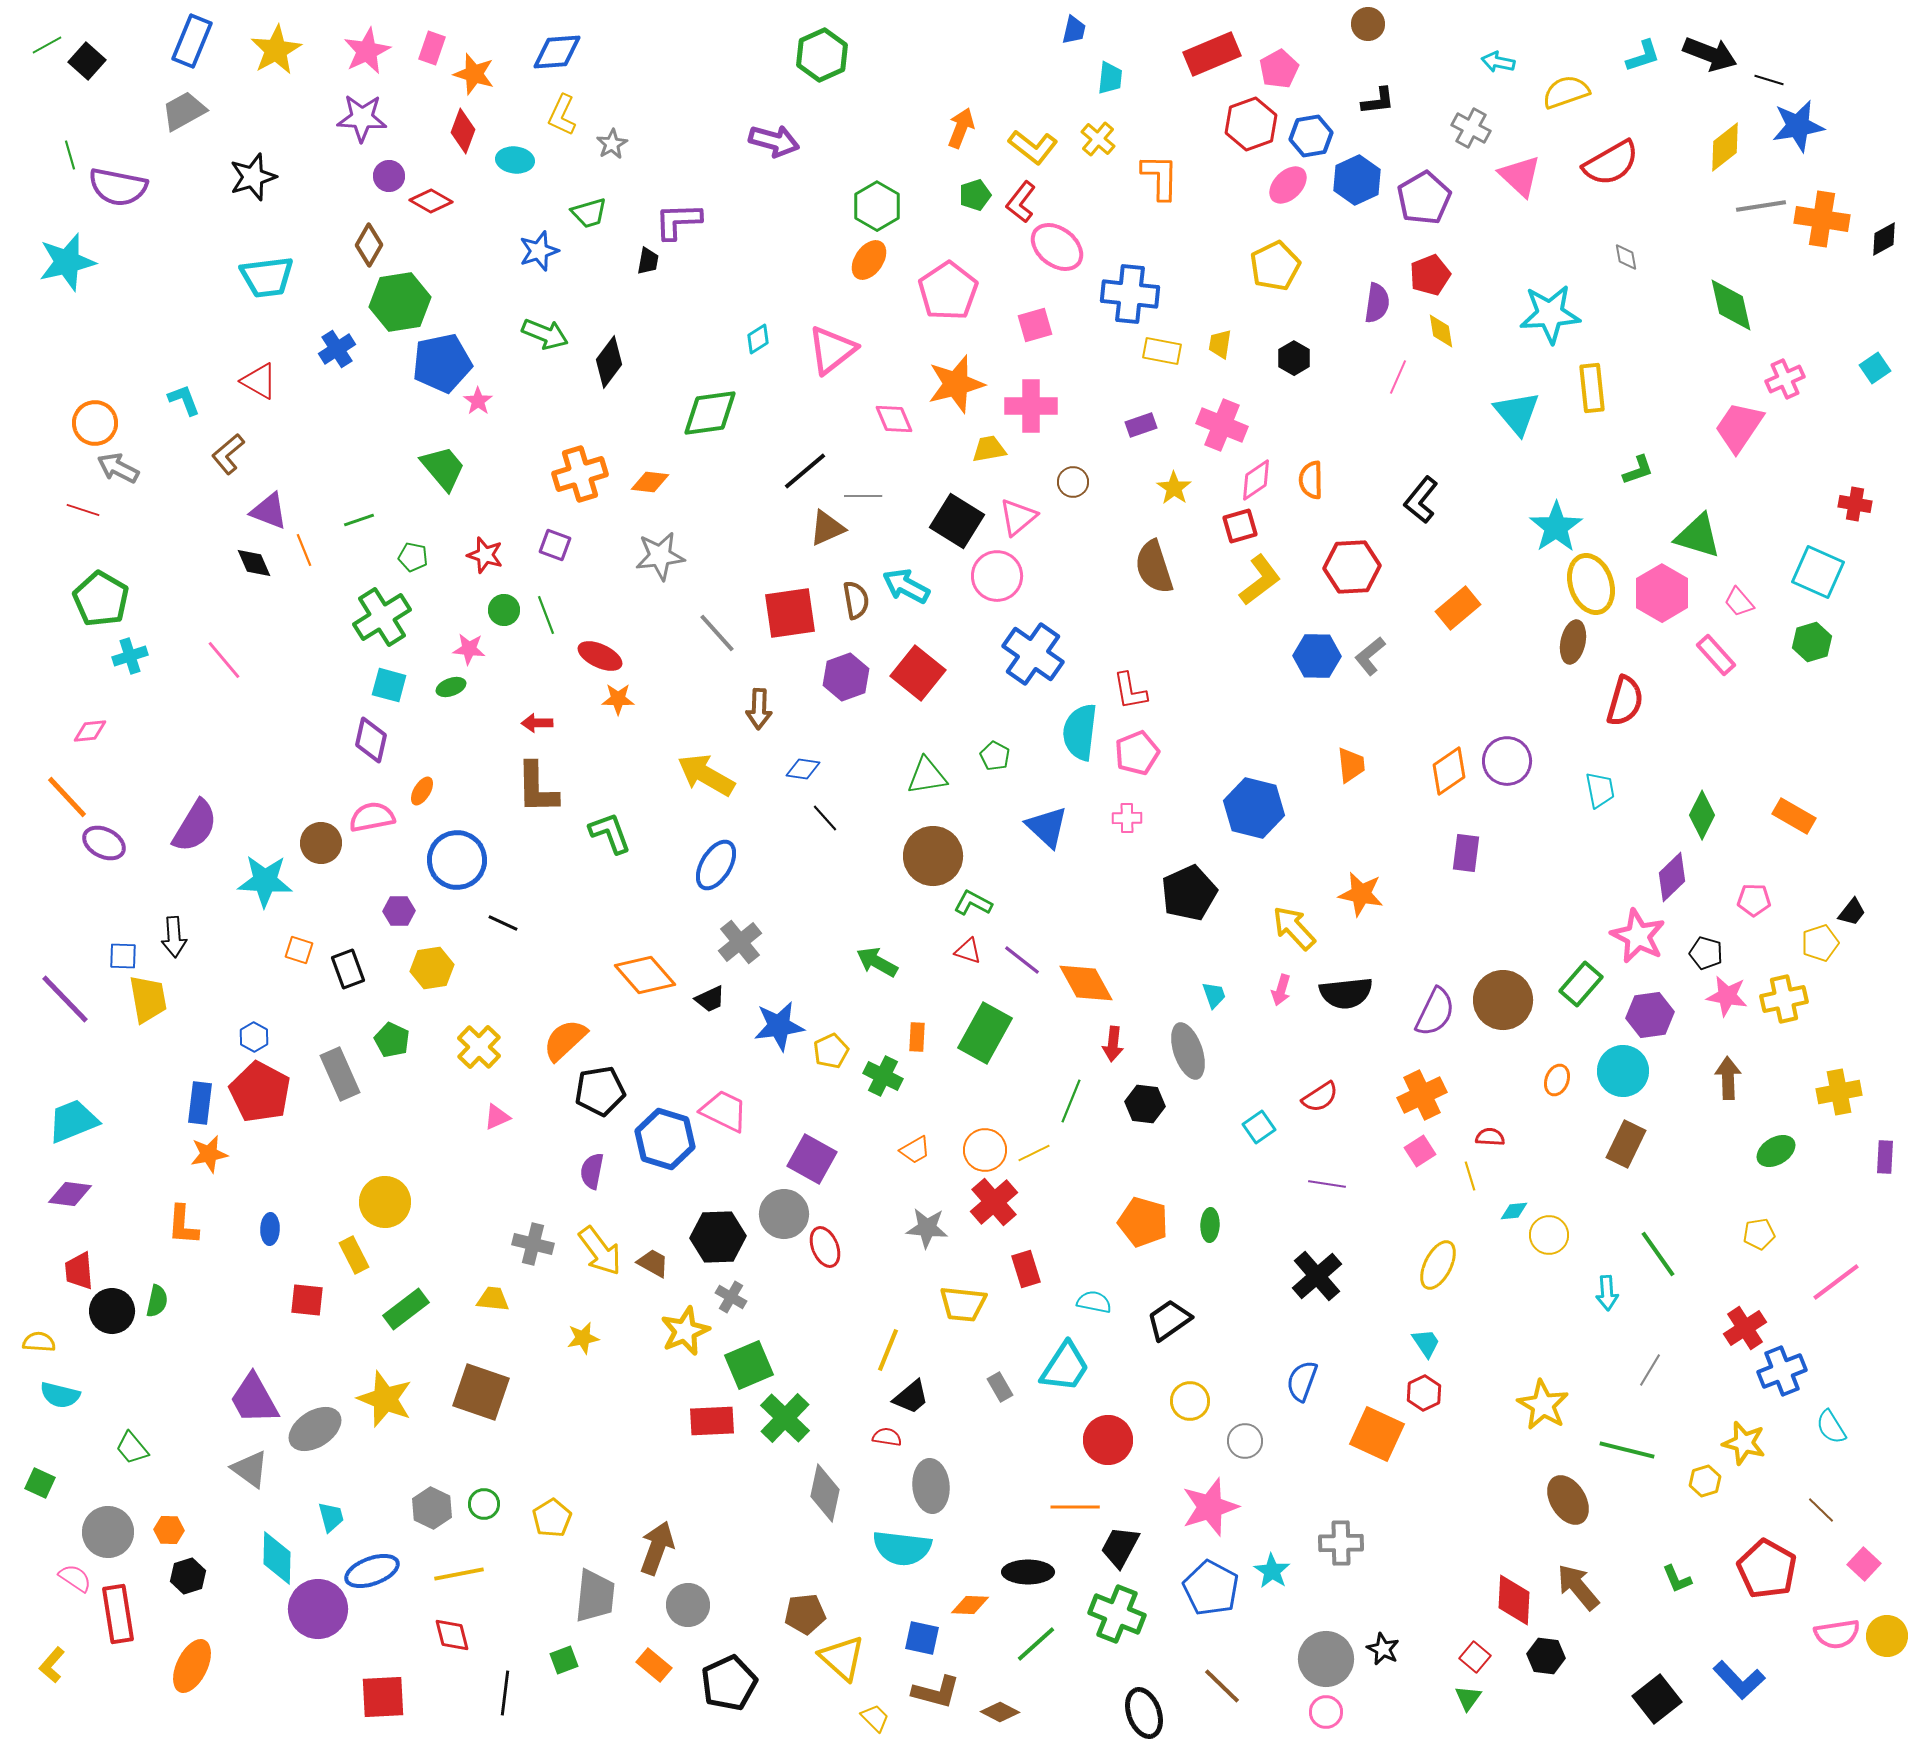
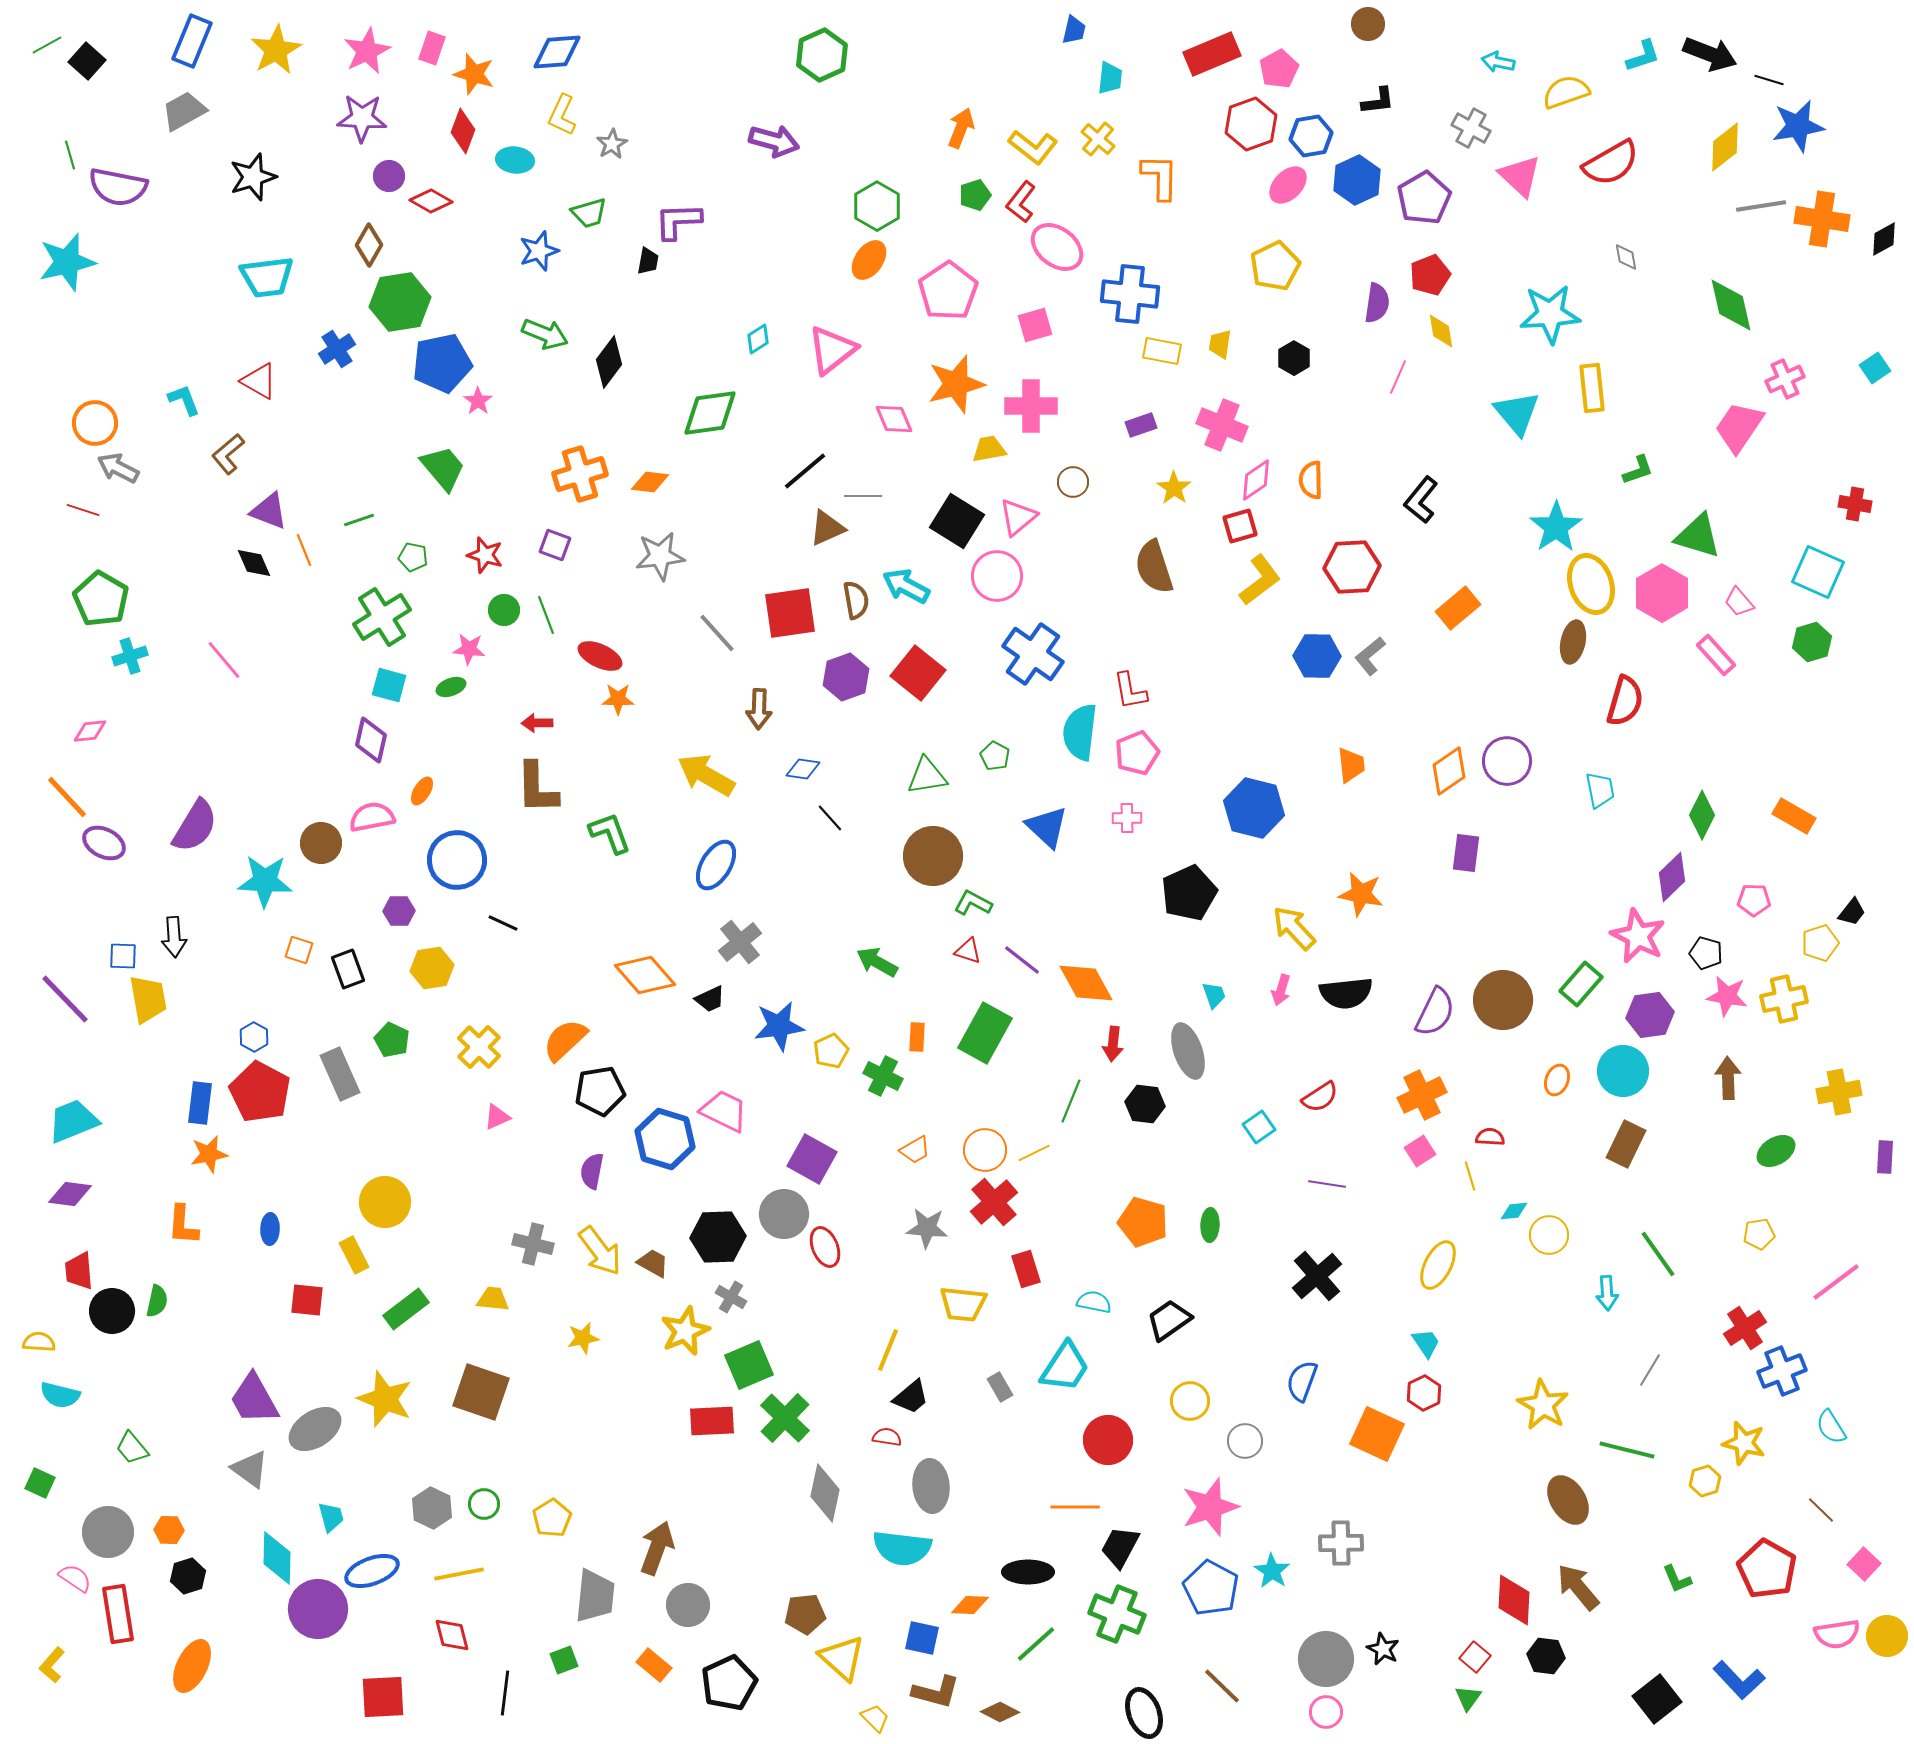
black line at (825, 818): moved 5 px right
